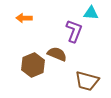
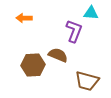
brown semicircle: moved 1 px right, 1 px down
brown hexagon: rotated 20 degrees clockwise
